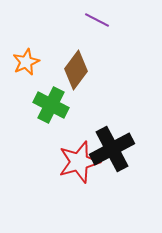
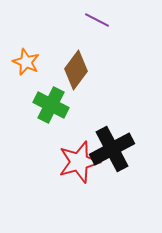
orange star: rotated 24 degrees counterclockwise
